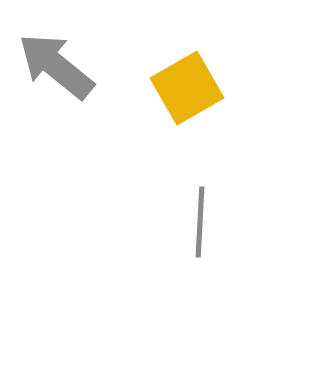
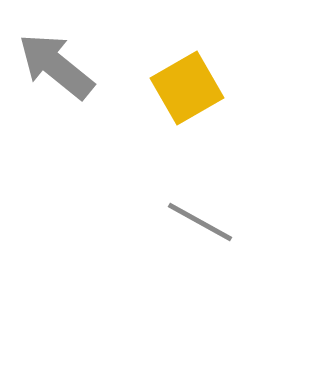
gray line: rotated 64 degrees counterclockwise
